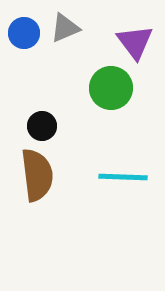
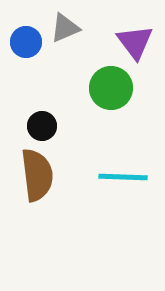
blue circle: moved 2 px right, 9 px down
